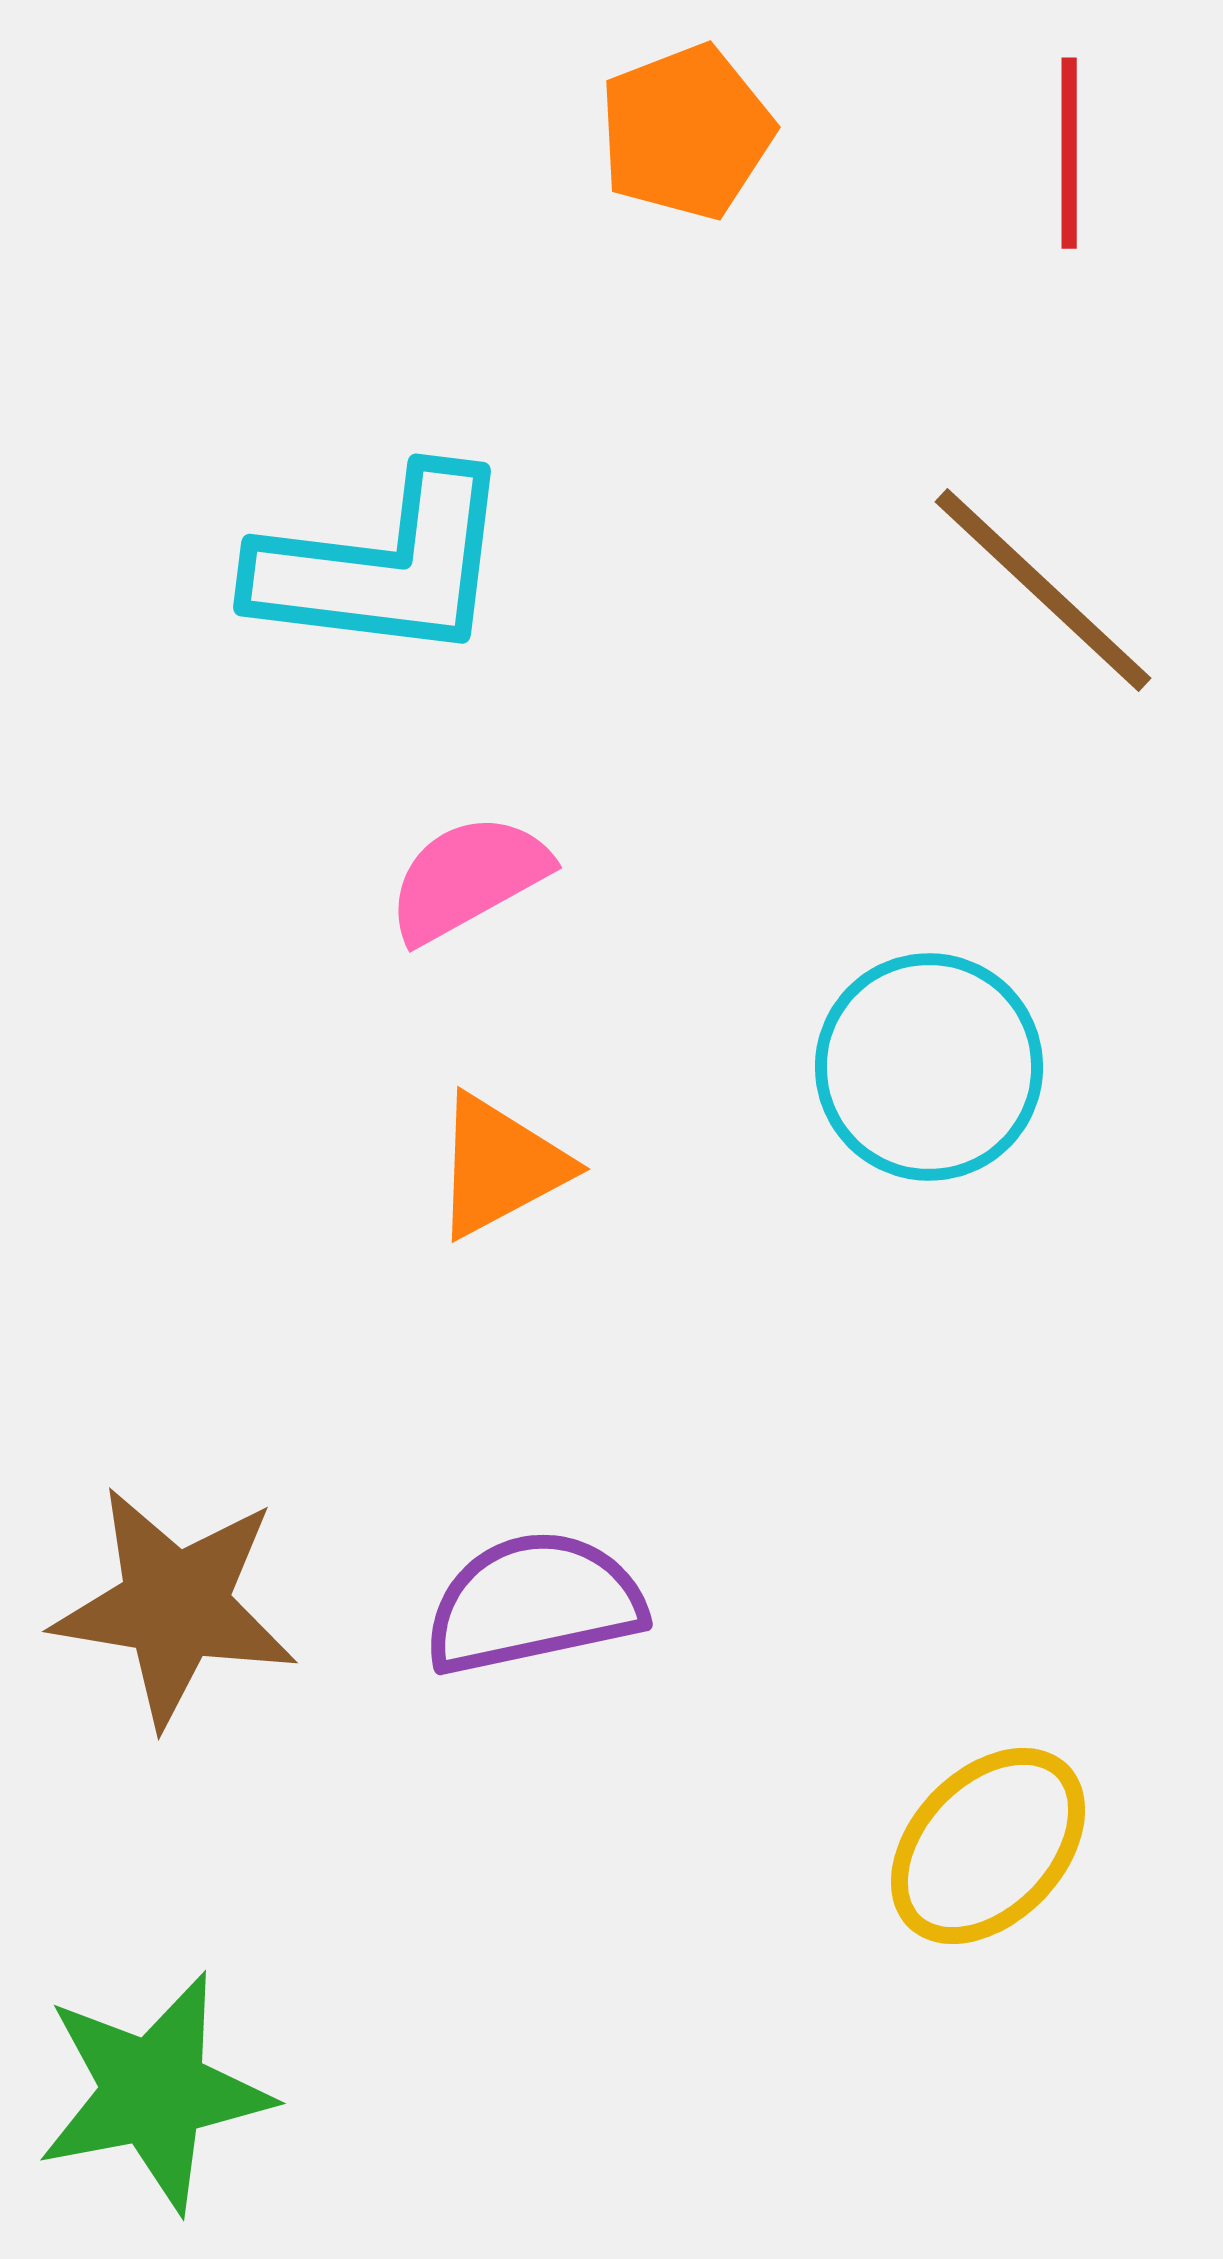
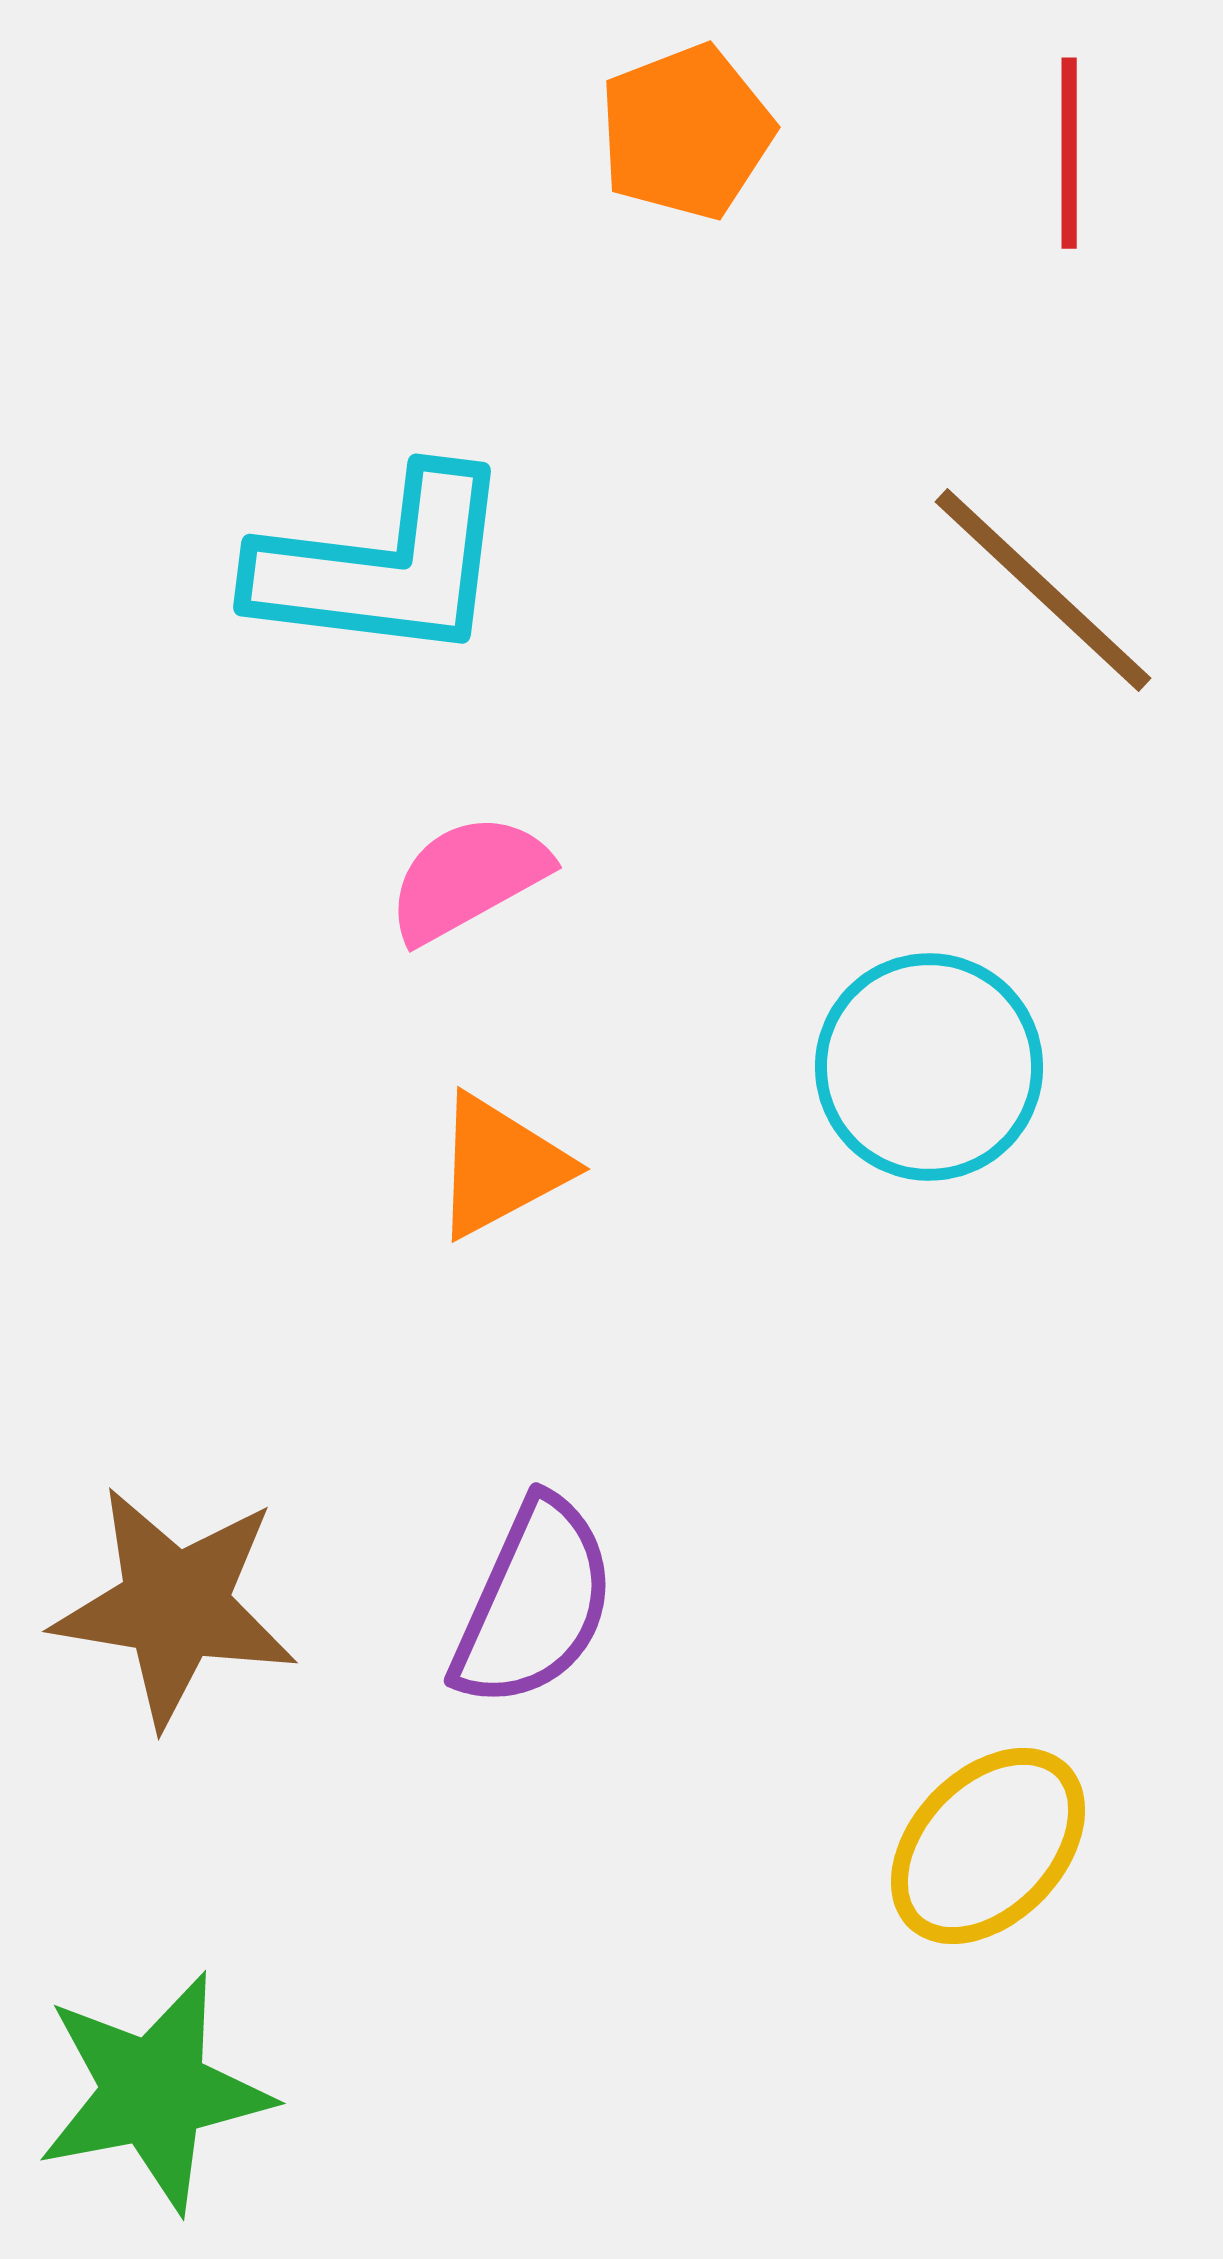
purple semicircle: rotated 126 degrees clockwise
